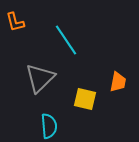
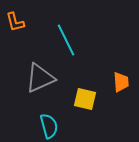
cyan line: rotated 8 degrees clockwise
gray triangle: rotated 20 degrees clockwise
orange trapezoid: moved 3 px right; rotated 15 degrees counterclockwise
cyan semicircle: rotated 10 degrees counterclockwise
